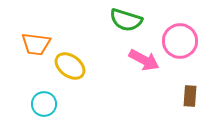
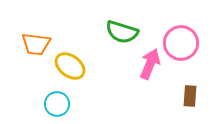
green semicircle: moved 4 px left, 12 px down
pink circle: moved 1 px right, 2 px down
pink arrow: moved 6 px right, 4 px down; rotated 96 degrees counterclockwise
cyan circle: moved 13 px right
